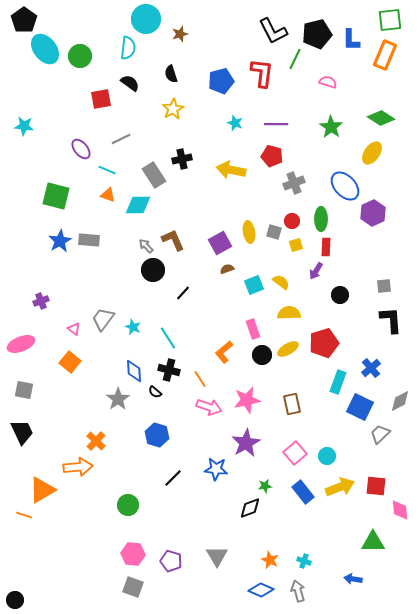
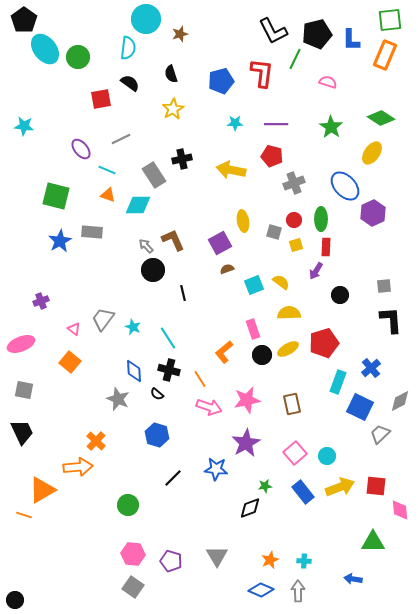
green circle at (80, 56): moved 2 px left, 1 px down
cyan star at (235, 123): rotated 21 degrees counterclockwise
red circle at (292, 221): moved 2 px right, 1 px up
yellow ellipse at (249, 232): moved 6 px left, 11 px up
gray rectangle at (89, 240): moved 3 px right, 8 px up
black line at (183, 293): rotated 56 degrees counterclockwise
black semicircle at (155, 392): moved 2 px right, 2 px down
gray star at (118, 399): rotated 15 degrees counterclockwise
orange star at (270, 560): rotated 24 degrees clockwise
cyan cross at (304, 561): rotated 16 degrees counterclockwise
gray square at (133, 587): rotated 15 degrees clockwise
gray arrow at (298, 591): rotated 15 degrees clockwise
